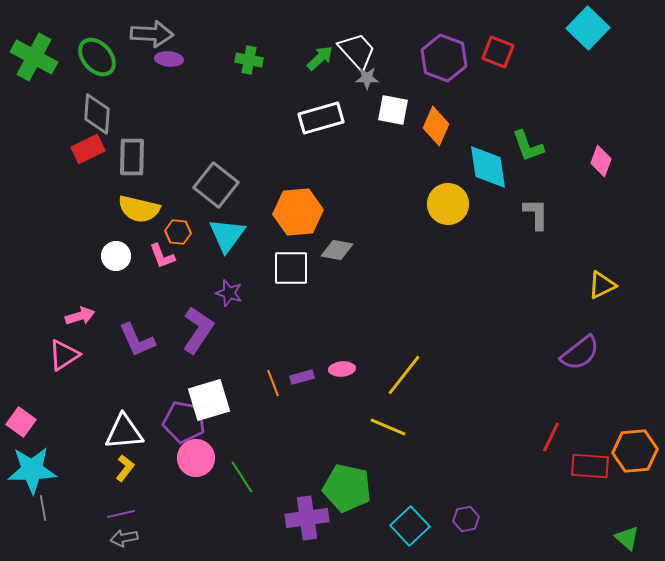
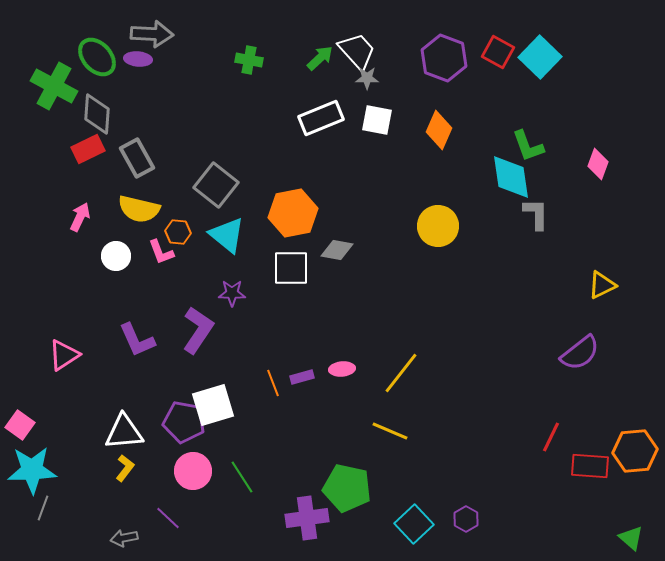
cyan square at (588, 28): moved 48 px left, 29 px down
red square at (498, 52): rotated 8 degrees clockwise
green cross at (34, 57): moved 20 px right, 29 px down
purple ellipse at (169, 59): moved 31 px left
white square at (393, 110): moved 16 px left, 10 px down
white rectangle at (321, 118): rotated 6 degrees counterclockwise
orange diamond at (436, 126): moved 3 px right, 4 px down
gray rectangle at (132, 157): moved 5 px right, 1 px down; rotated 30 degrees counterclockwise
pink diamond at (601, 161): moved 3 px left, 3 px down
cyan diamond at (488, 167): moved 23 px right, 10 px down
yellow circle at (448, 204): moved 10 px left, 22 px down
orange hexagon at (298, 212): moved 5 px left, 1 px down; rotated 6 degrees counterclockwise
cyan triangle at (227, 235): rotated 27 degrees counterclockwise
pink L-shape at (162, 256): moved 1 px left, 4 px up
purple star at (229, 293): moved 3 px right; rotated 16 degrees counterclockwise
pink arrow at (80, 316): moved 99 px up; rotated 48 degrees counterclockwise
yellow line at (404, 375): moved 3 px left, 2 px up
white square at (209, 400): moved 4 px right, 5 px down
pink square at (21, 422): moved 1 px left, 3 px down
yellow line at (388, 427): moved 2 px right, 4 px down
pink circle at (196, 458): moved 3 px left, 13 px down
gray line at (43, 508): rotated 30 degrees clockwise
purple line at (121, 514): moved 47 px right, 4 px down; rotated 56 degrees clockwise
purple hexagon at (466, 519): rotated 20 degrees counterclockwise
cyan square at (410, 526): moved 4 px right, 2 px up
green triangle at (627, 538): moved 4 px right
